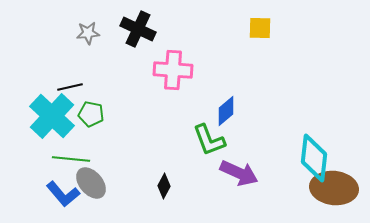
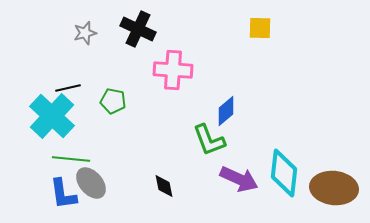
gray star: moved 3 px left; rotated 10 degrees counterclockwise
black line: moved 2 px left, 1 px down
green pentagon: moved 22 px right, 13 px up
cyan diamond: moved 30 px left, 15 px down
purple arrow: moved 6 px down
black diamond: rotated 40 degrees counterclockwise
blue L-shape: rotated 32 degrees clockwise
